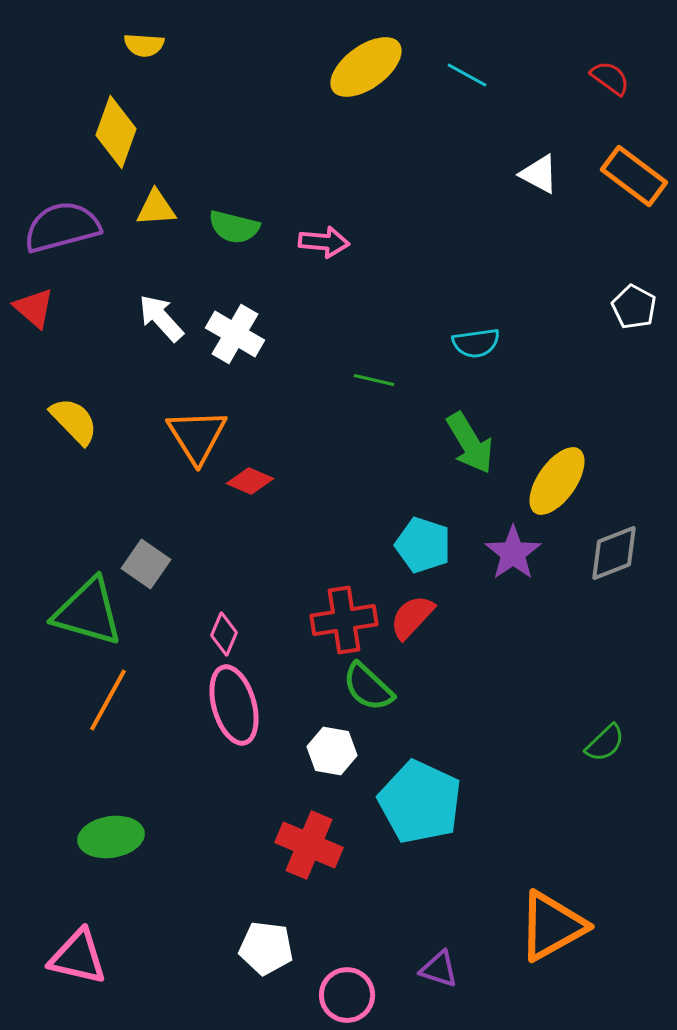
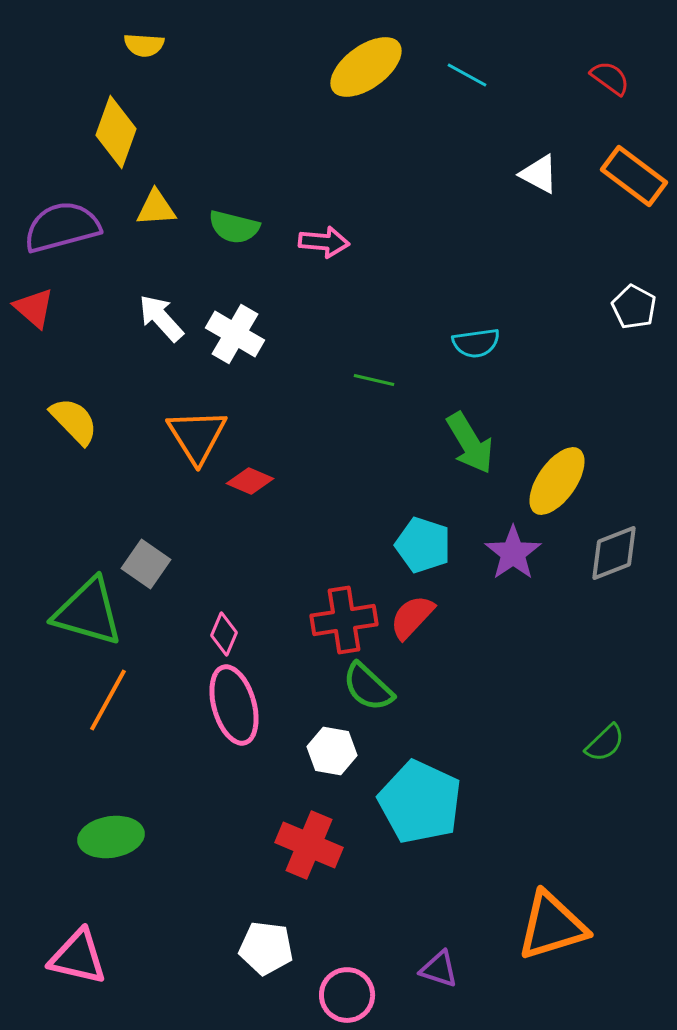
orange triangle at (552, 926): rotated 12 degrees clockwise
